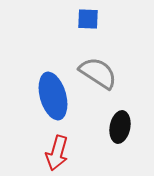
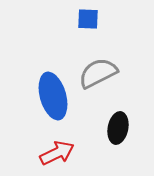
gray semicircle: rotated 60 degrees counterclockwise
black ellipse: moved 2 px left, 1 px down
red arrow: rotated 132 degrees counterclockwise
